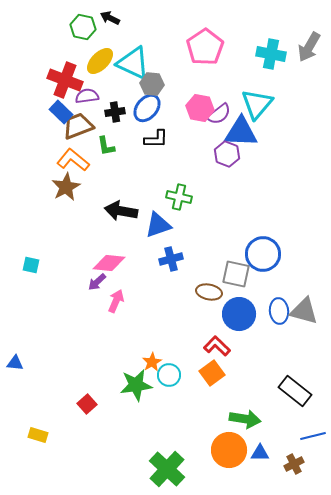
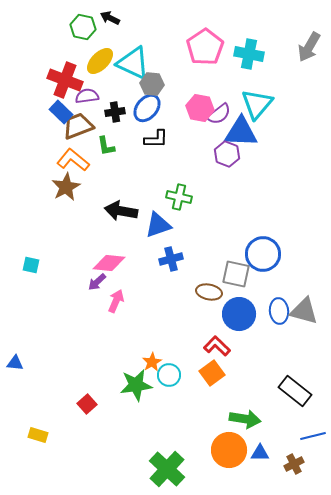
cyan cross at (271, 54): moved 22 px left
